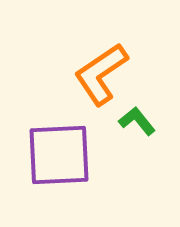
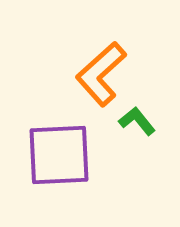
orange L-shape: rotated 8 degrees counterclockwise
